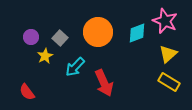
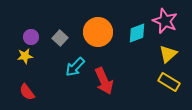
yellow star: moved 20 px left; rotated 21 degrees clockwise
red arrow: moved 2 px up
